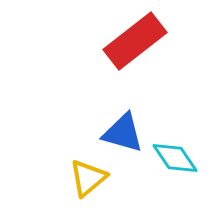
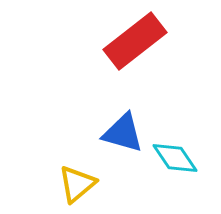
yellow triangle: moved 11 px left, 6 px down
